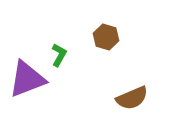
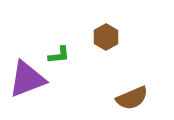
brown hexagon: rotated 15 degrees clockwise
green L-shape: rotated 55 degrees clockwise
